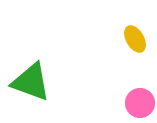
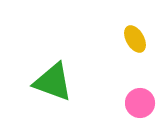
green triangle: moved 22 px right
